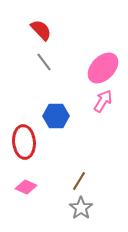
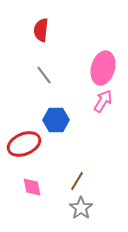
red semicircle: rotated 130 degrees counterclockwise
gray line: moved 13 px down
pink ellipse: rotated 28 degrees counterclockwise
blue hexagon: moved 4 px down
red ellipse: moved 2 px down; rotated 72 degrees clockwise
brown line: moved 2 px left
pink diamond: moved 6 px right; rotated 55 degrees clockwise
